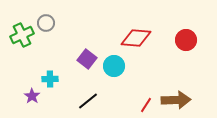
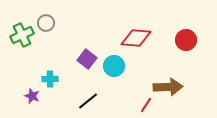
purple star: rotated 14 degrees counterclockwise
brown arrow: moved 8 px left, 13 px up
